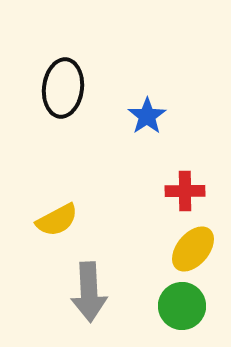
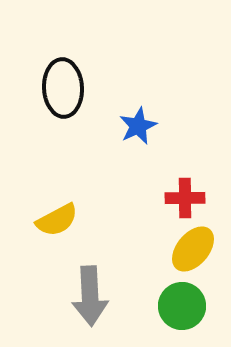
black ellipse: rotated 10 degrees counterclockwise
blue star: moved 9 px left, 10 px down; rotated 9 degrees clockwise
red cross: moved 7 px down
gray arrow: moved 1 px right, 4 px down
